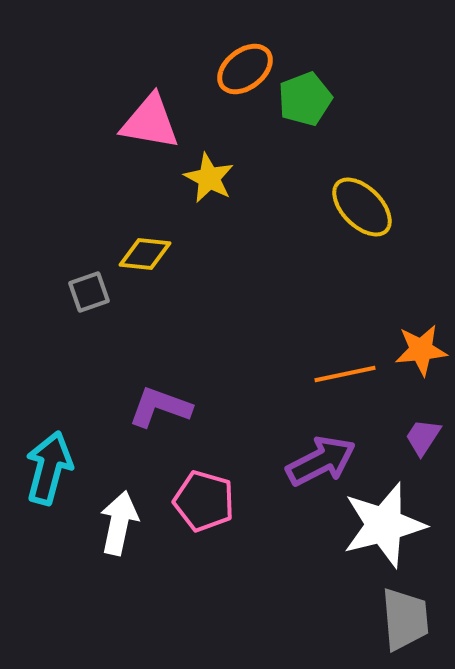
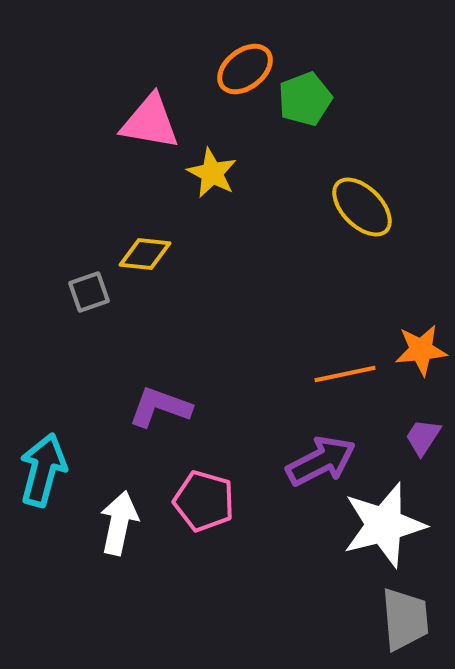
yellow star: moved 3 px right, 5 px up
cyan arrow: moved 6 px left, 2 px down
